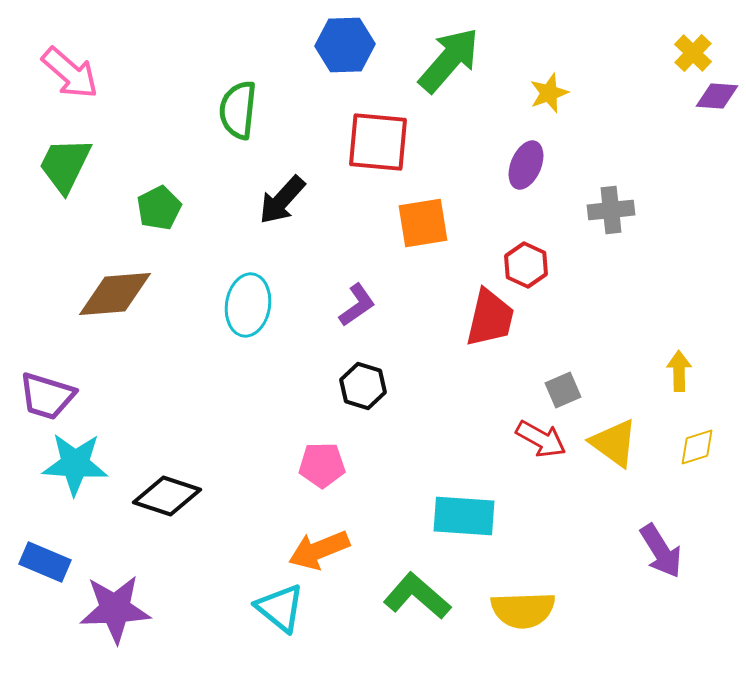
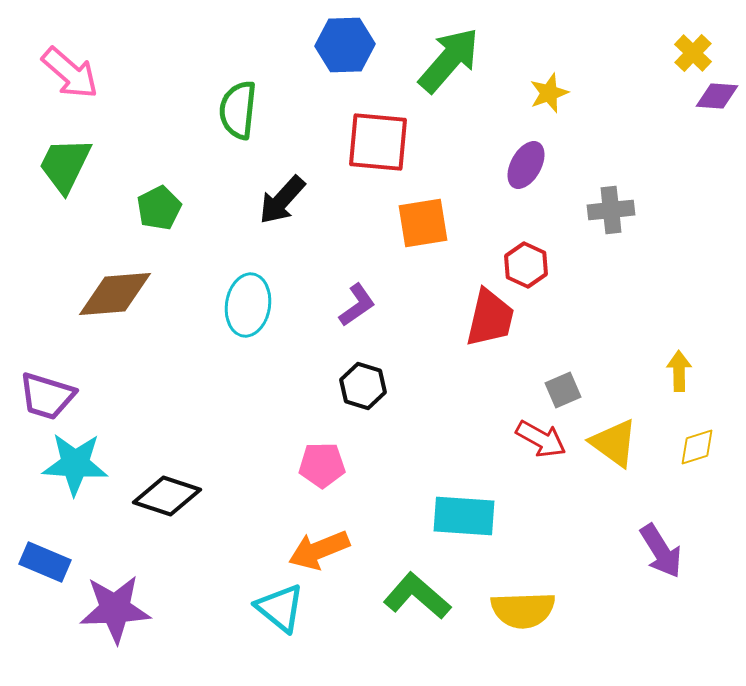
purple ellipse: rotated 6 degrees clockwise
